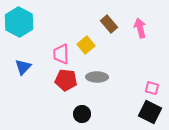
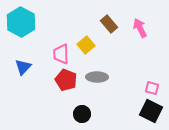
cyan hexagon: moved 2 px right
pink arrow: rotated 12 degrees counterclockwise
red pentagon: rotated 15 degrees clockwise
black square: moved 1 px right, 1 px up
